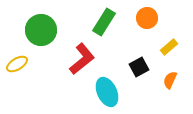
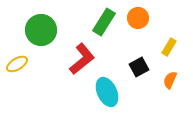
orange circle: moved 9 px left
yellow rectangle: rotated 18 degrees counterclockwise
